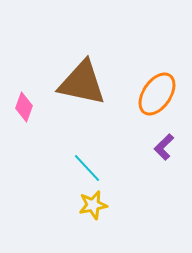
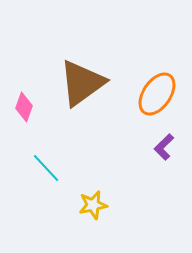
brown triangle: rotated 48 degrees counterclockwise
cyan line: moved 41 px left
